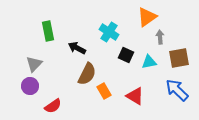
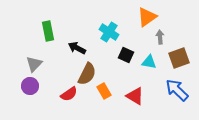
brown square: rotated 10 degrees counterclockwise
cyan triangle: rotated 21 degrees clockwise
red semicircle: moved 16 px right, 12 px up
